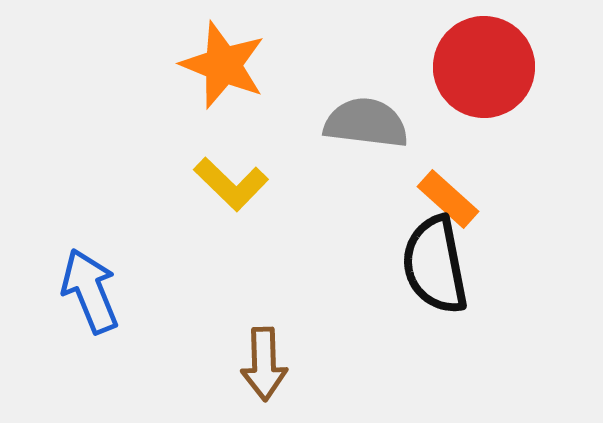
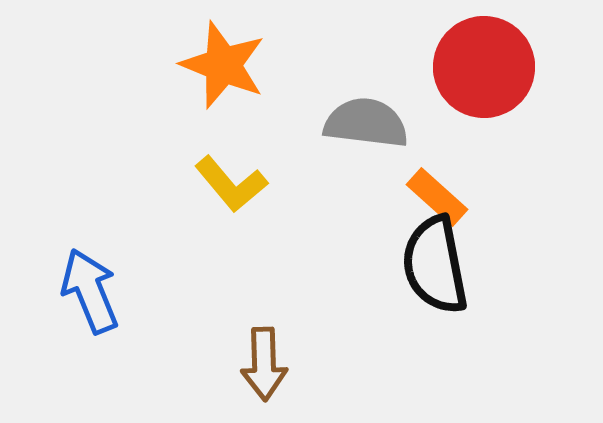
yellow L-shape: rotated 6 degrees clockwise
orange rectangle: moved 11 px left, 2 px up
